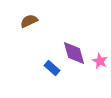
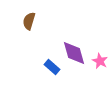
brown semicircle: rotated 48 degrees counterclockwise
blue rectangle: moved 1 px up
